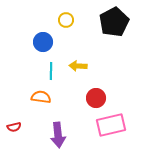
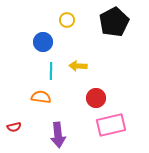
yellow circle: moved 1 px right
